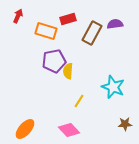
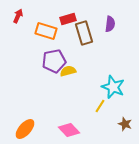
purple semicircle: moved 5 px left; rotated 105 degrees clockwise
brown rectangle: moved 8 px left; rotated 45 degrees counterclockwise
yellow semicircle: rotated 70 degrees clockwise
yellow line: moved 21 px right, 5 px down
brown star: rotated 24 degrees clockwise
